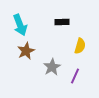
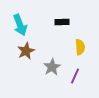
yellow semicircle: moved 1 px down; rotated 21 degrees counterclockwise
